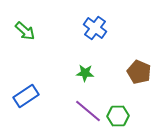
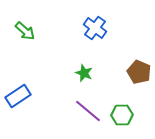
green star: moved 1 px left; rotated 18 degrees clockwise
blue rectangle: moved 8 px left
green hexagon: moved 4 px right, 1 px up
